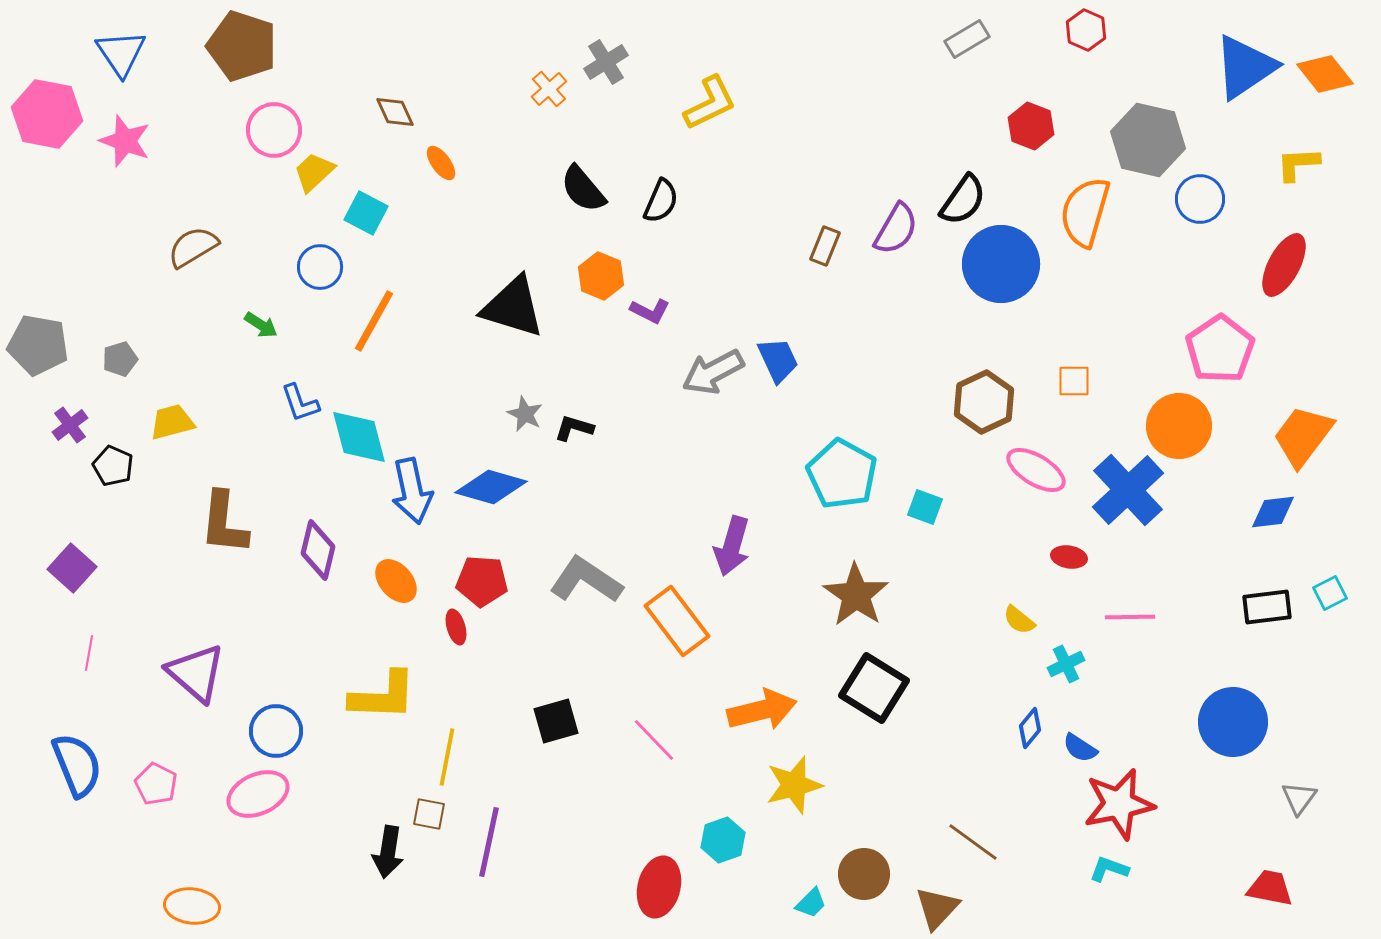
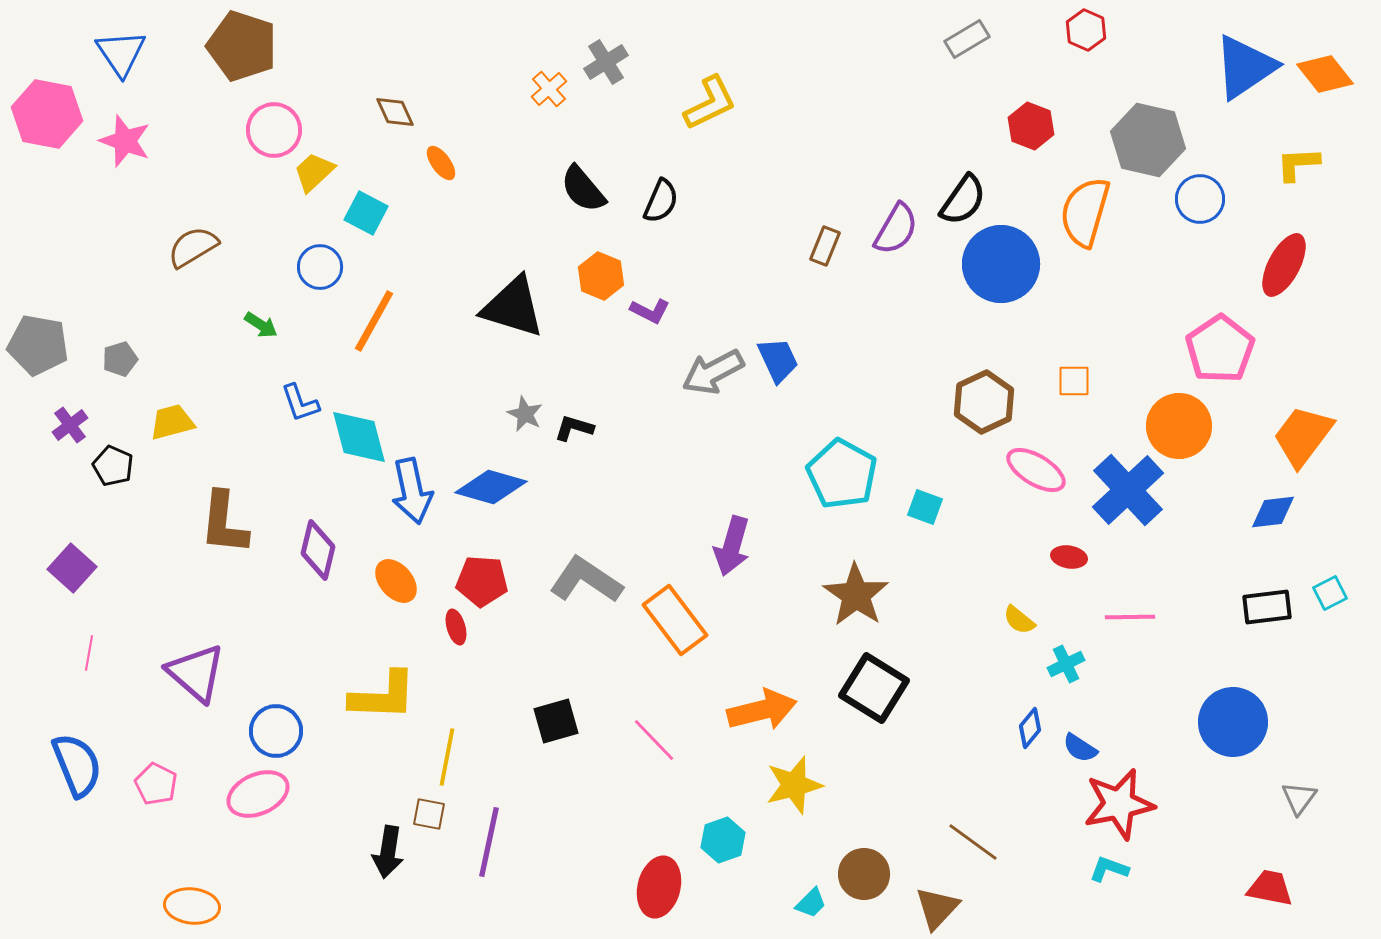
orange rectangle at (677, 621): moved 2 px left, 1 px up
